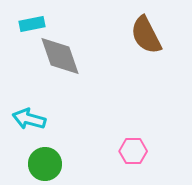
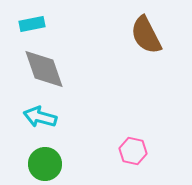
gray diamond: moved 16 px left, 13 px down
cyan arrow: moved 11 px right, 2 px up
pink hexagon: rotated 12 degrees clockwise
